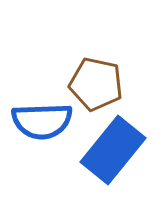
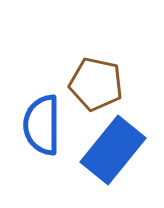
blue semicircle: moved 4 px down; rotated 92 degrees clockwise
